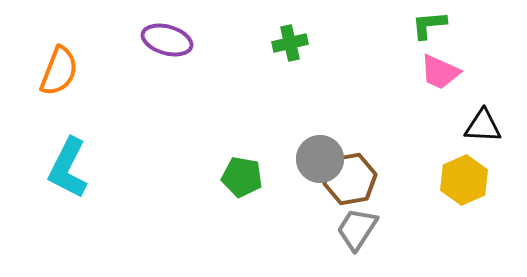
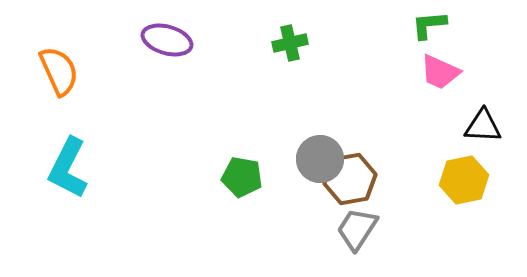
orange semicircle: rotated 45 degrees counterclockwise
yellow hexagon: rotated 12 degrees clockwise
